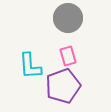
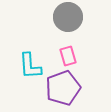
gray circle: moved 1 px up
purple pentagon: moved 2 px down
